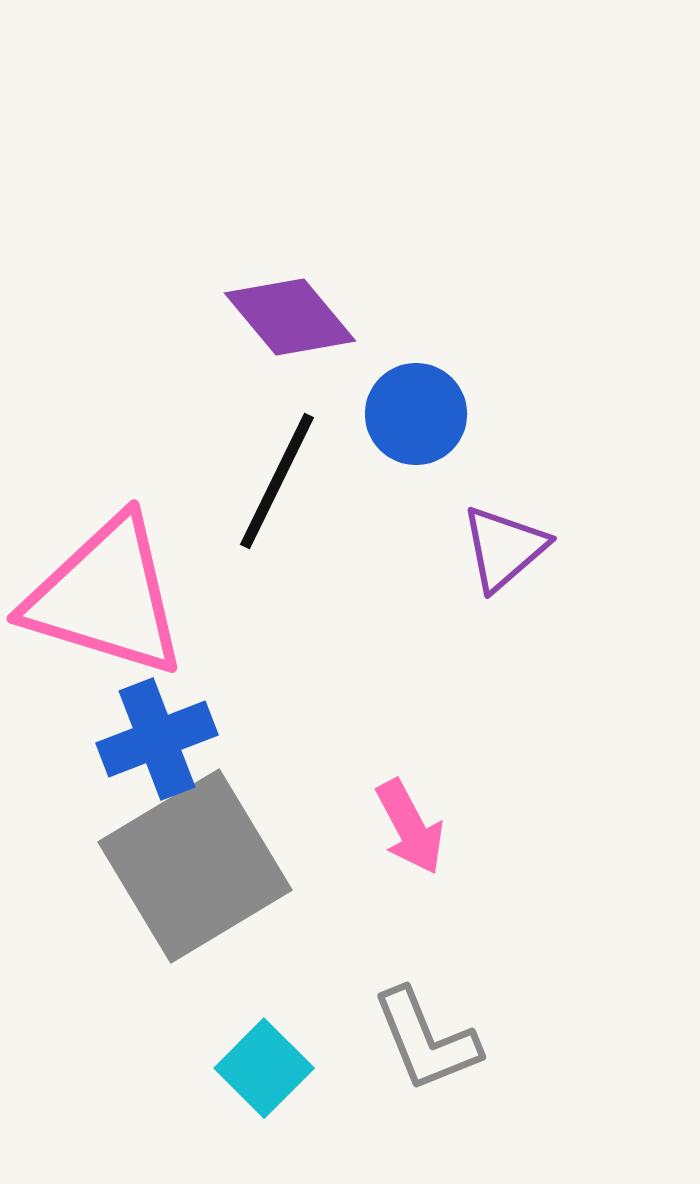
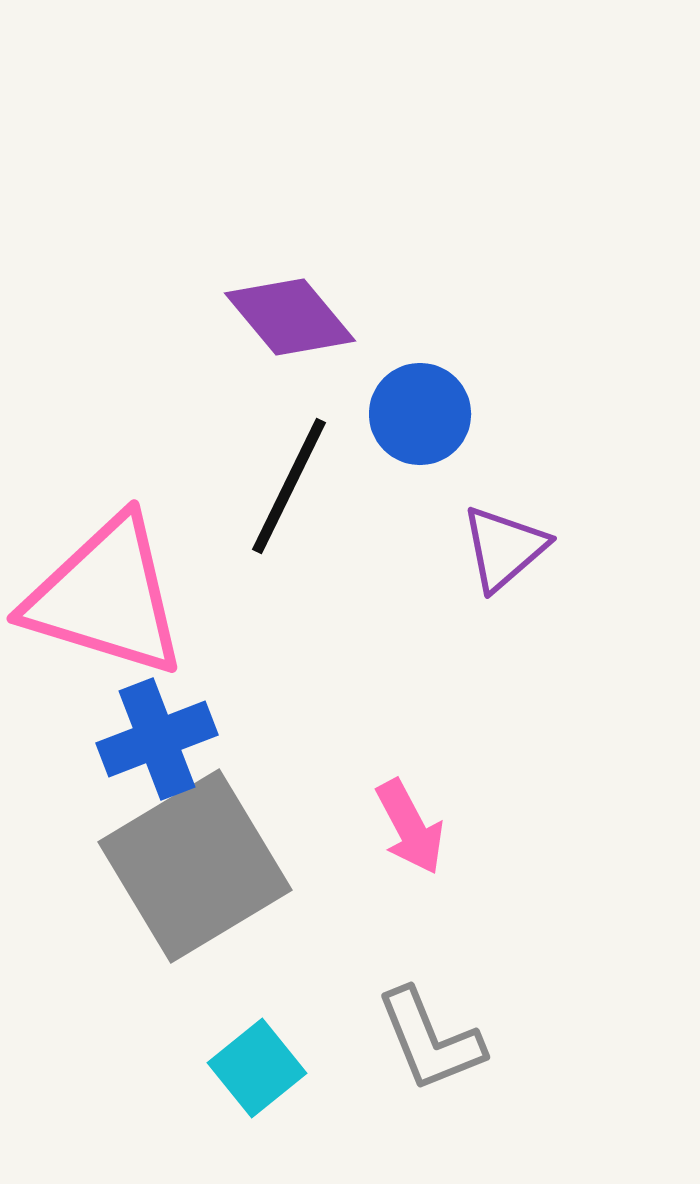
blue circle: moved 4 px right
black line: moved 12 px right, 5 px down
gray L-shape: moved 4 px right
cyan square: moved 7 px left; rotated 6 degrees clockwise
